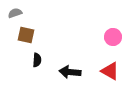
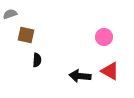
gray semicircle: moved 5 px left, 1 px down
pink circle: moved 9 px left
black arrow: moved 10 px right, 4 px down
